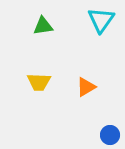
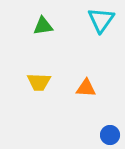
orange triangle: moved 1 px down; rotated 35 degrees clockwise
